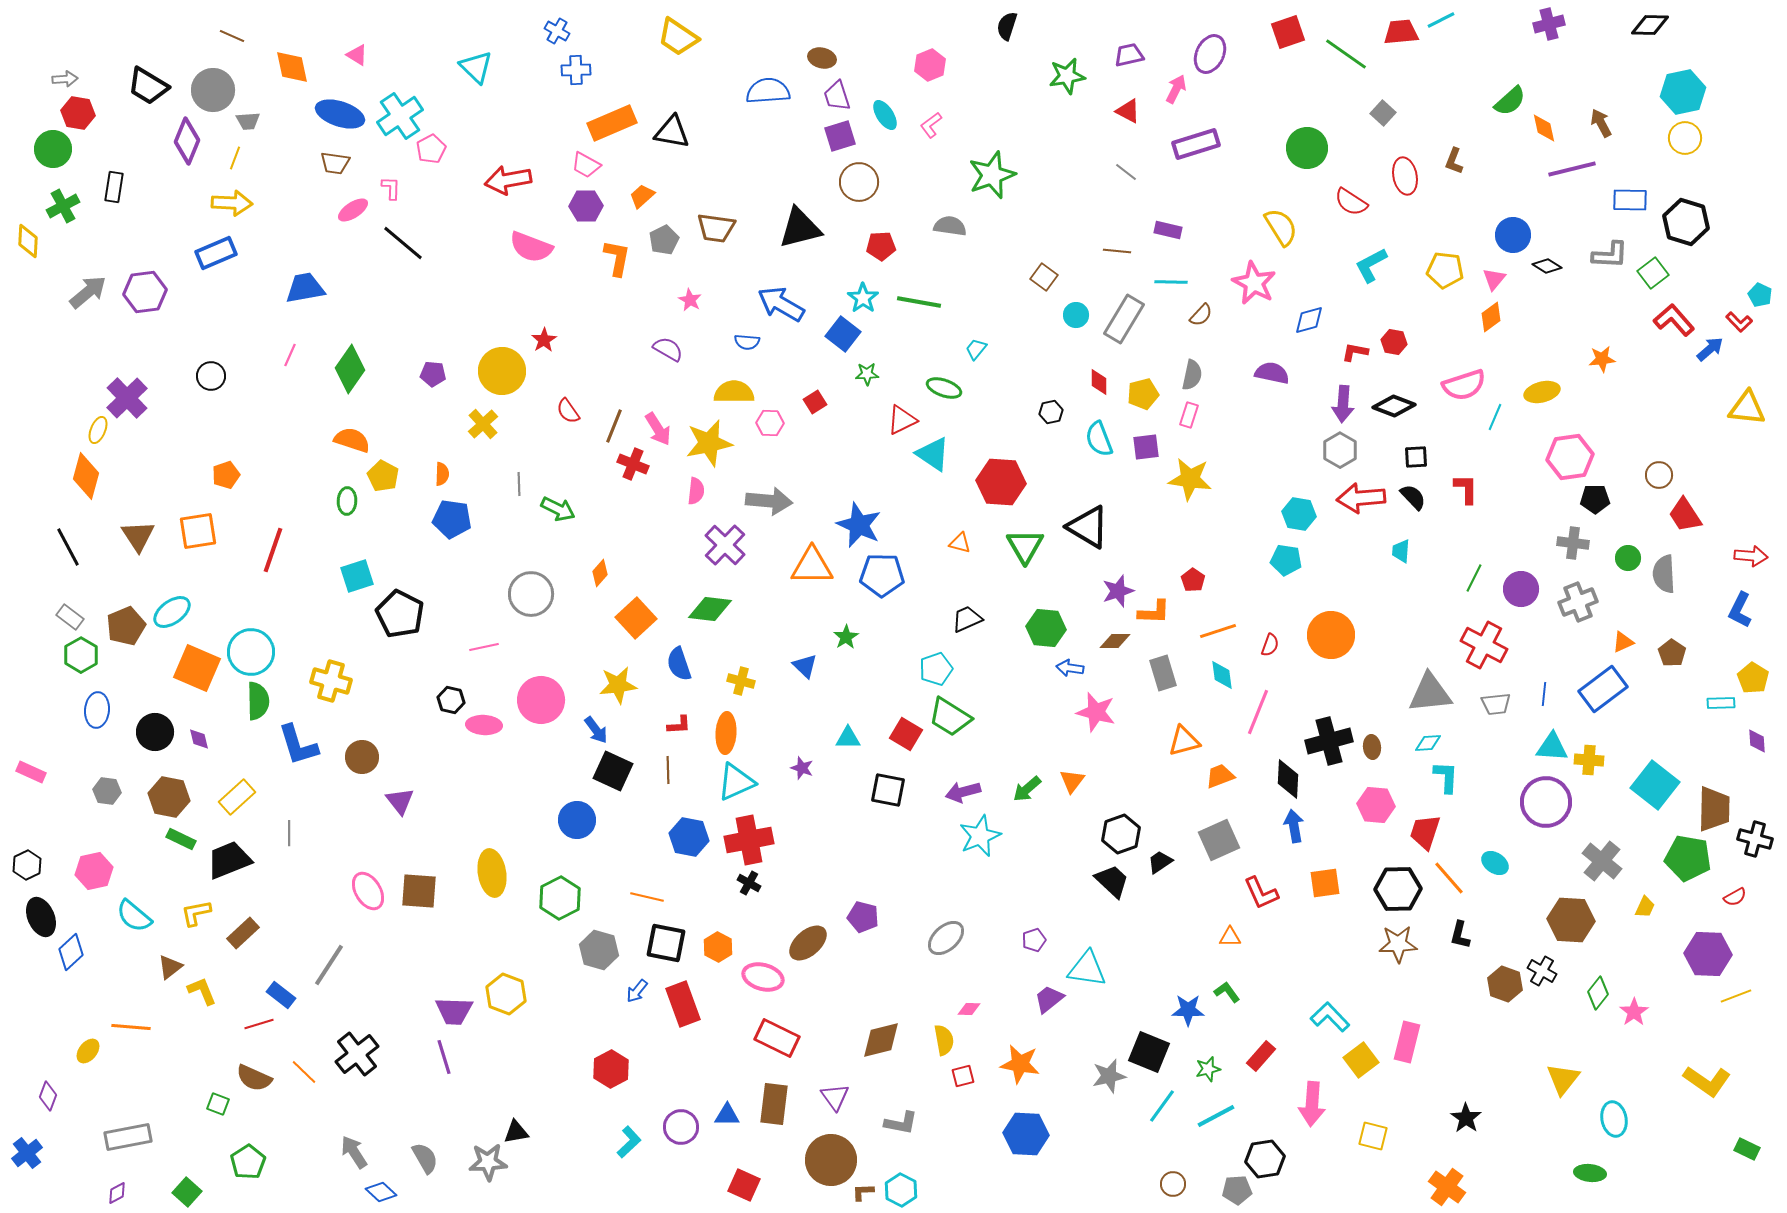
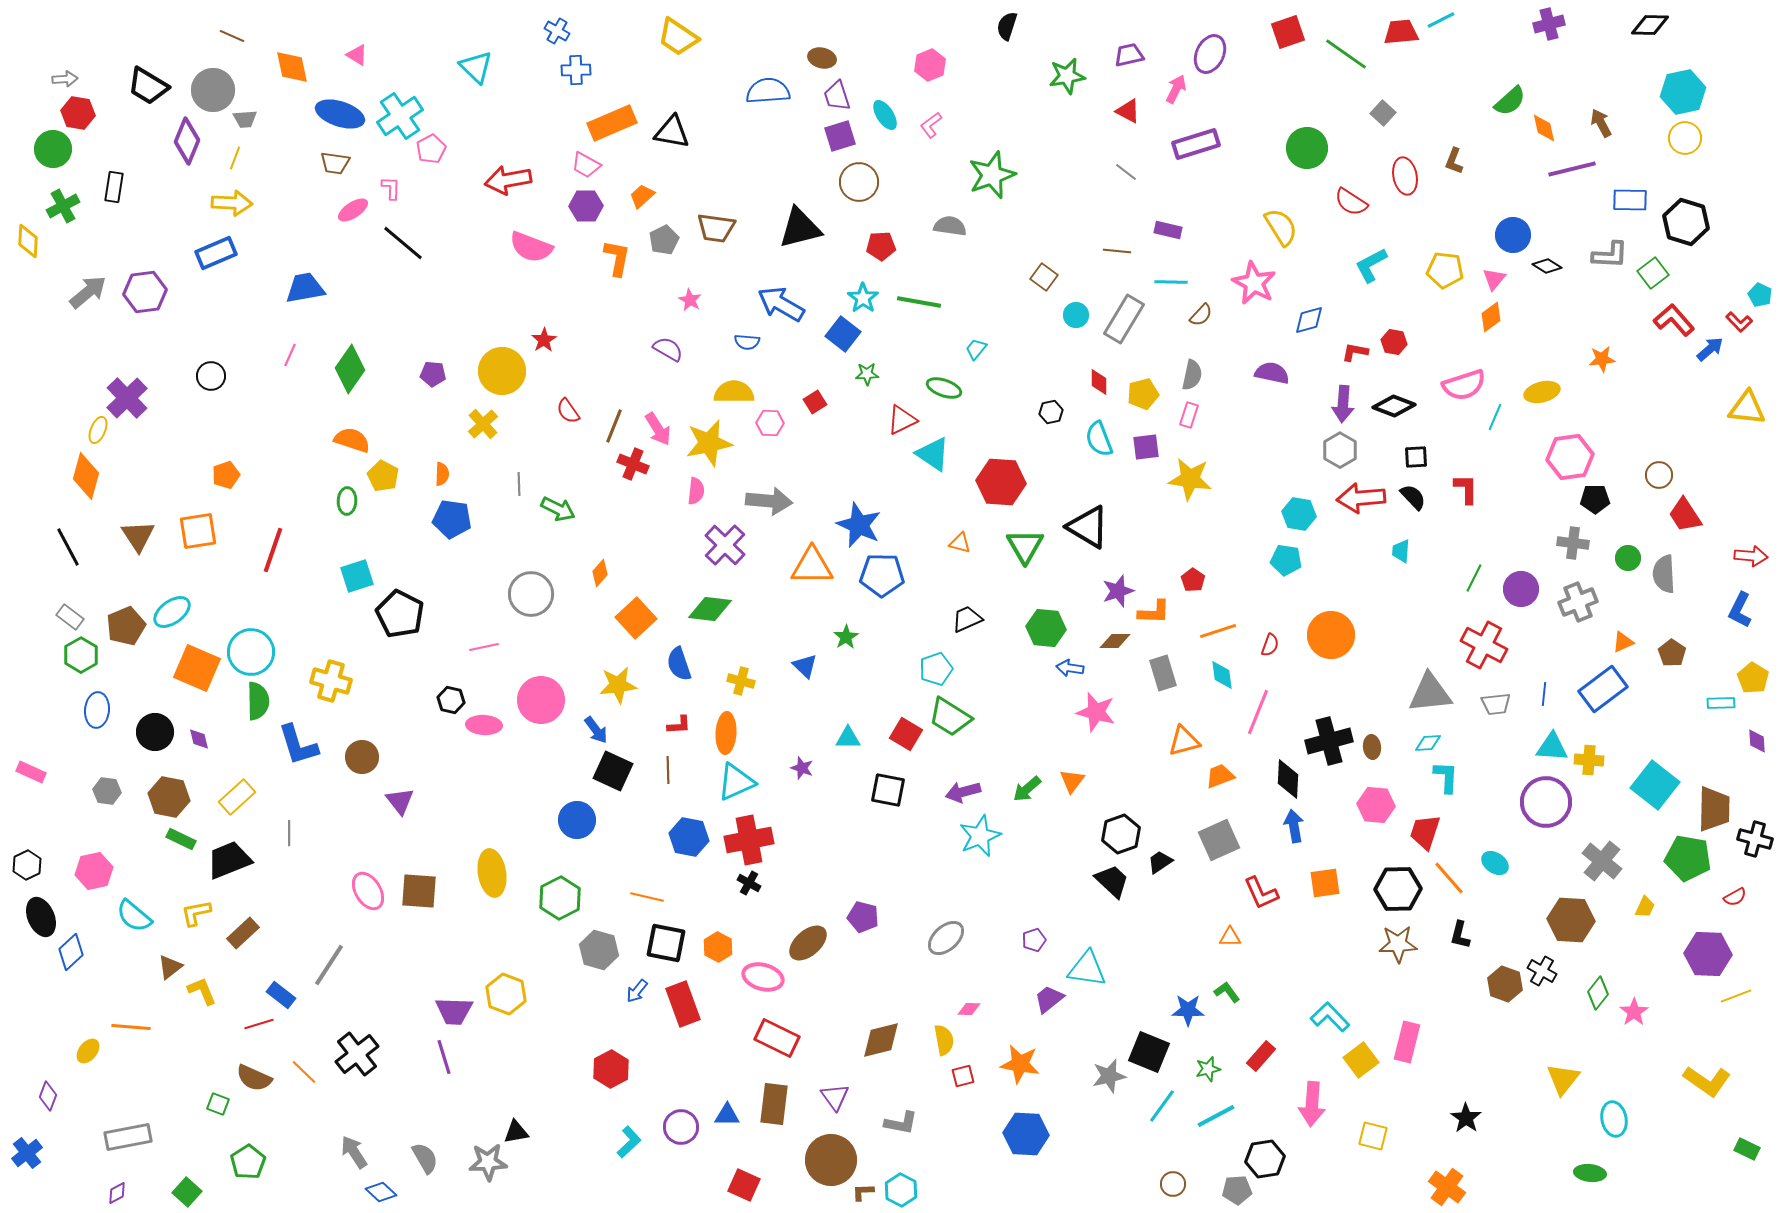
gray trapezoid at (248, 121): moved 3 px left, 2 px up
